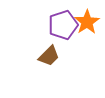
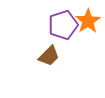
orange star: moved 1 px right, 1 px up
